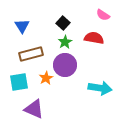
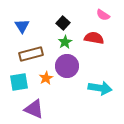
purple circle: moved 2 px right, 1 px down
